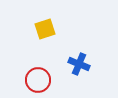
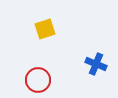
blue cross: moved 17 px right
